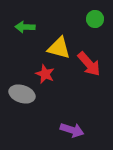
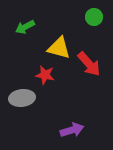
green circle: moved 1 px left, 2 px up
green arrow: rotated 30 degrees counterclockwise
red star: moved 1 px down; rotated 12 degrees counterclockwise
gray ellipse: moved 4 px down; rotated 25 degrees counterclockwise
purple arrow: rotated 35 degrees counterclockwise
